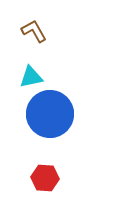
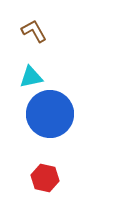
red hexagon: rotated 8 degrees clockwise
